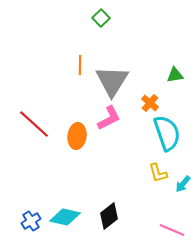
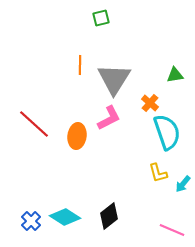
green square: rotated 30 degrees clockwise
gray triangle: moved 2 px right, 2 px up
cyan semicircle: moved 1 px up
cyan diamond: rotated 20 degrees clockwise
blue cross: rotated 12 degrees counterclockwise
